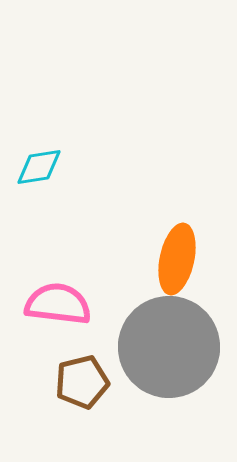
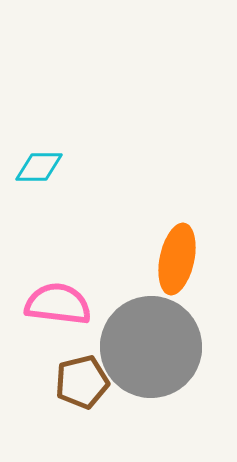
cyan diamond: rotated 9 degrees clockwise
gray circle: moved 18 px left
